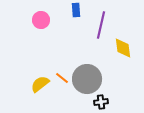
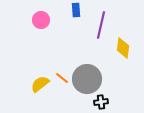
yellow diamond: rotated 15 degrees clockwise
